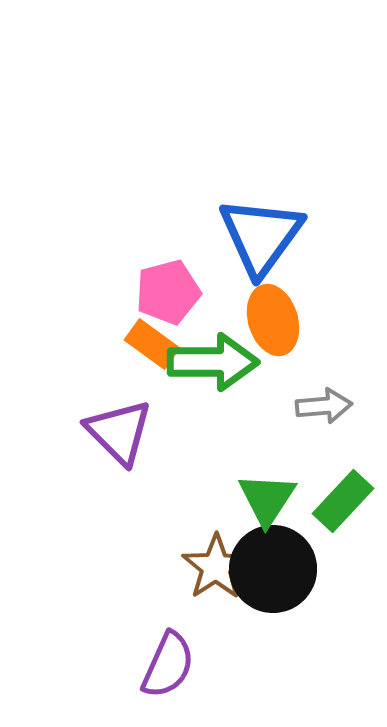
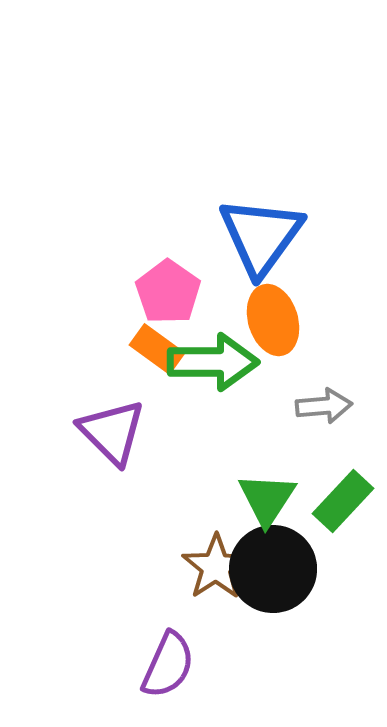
pink pentagon: rotated 22 degrees counterclockwise
orange rectangle: moved 5 px right, 5 px down
purple triangle: moved 7 px left
